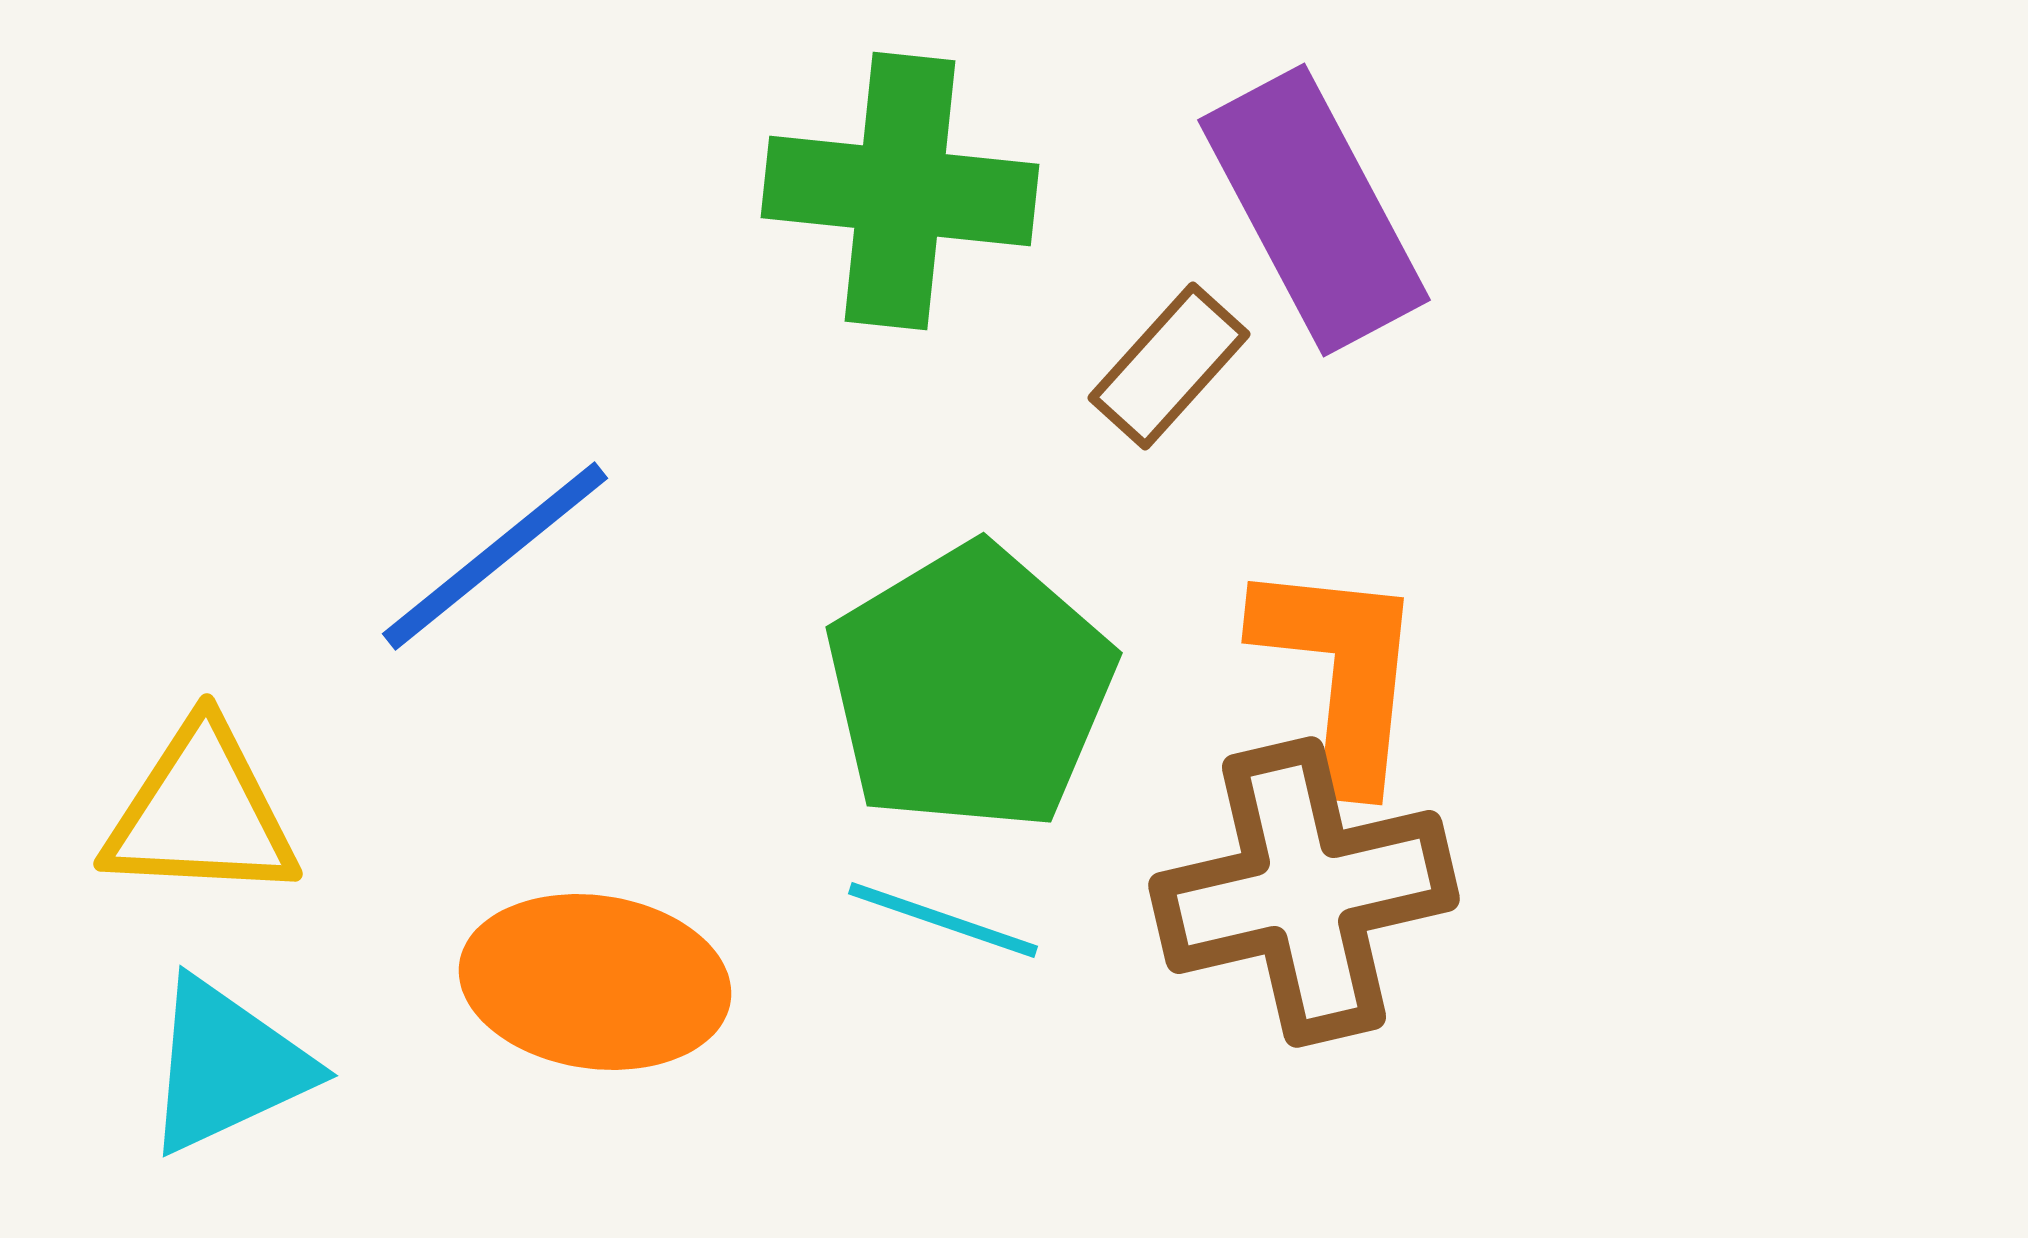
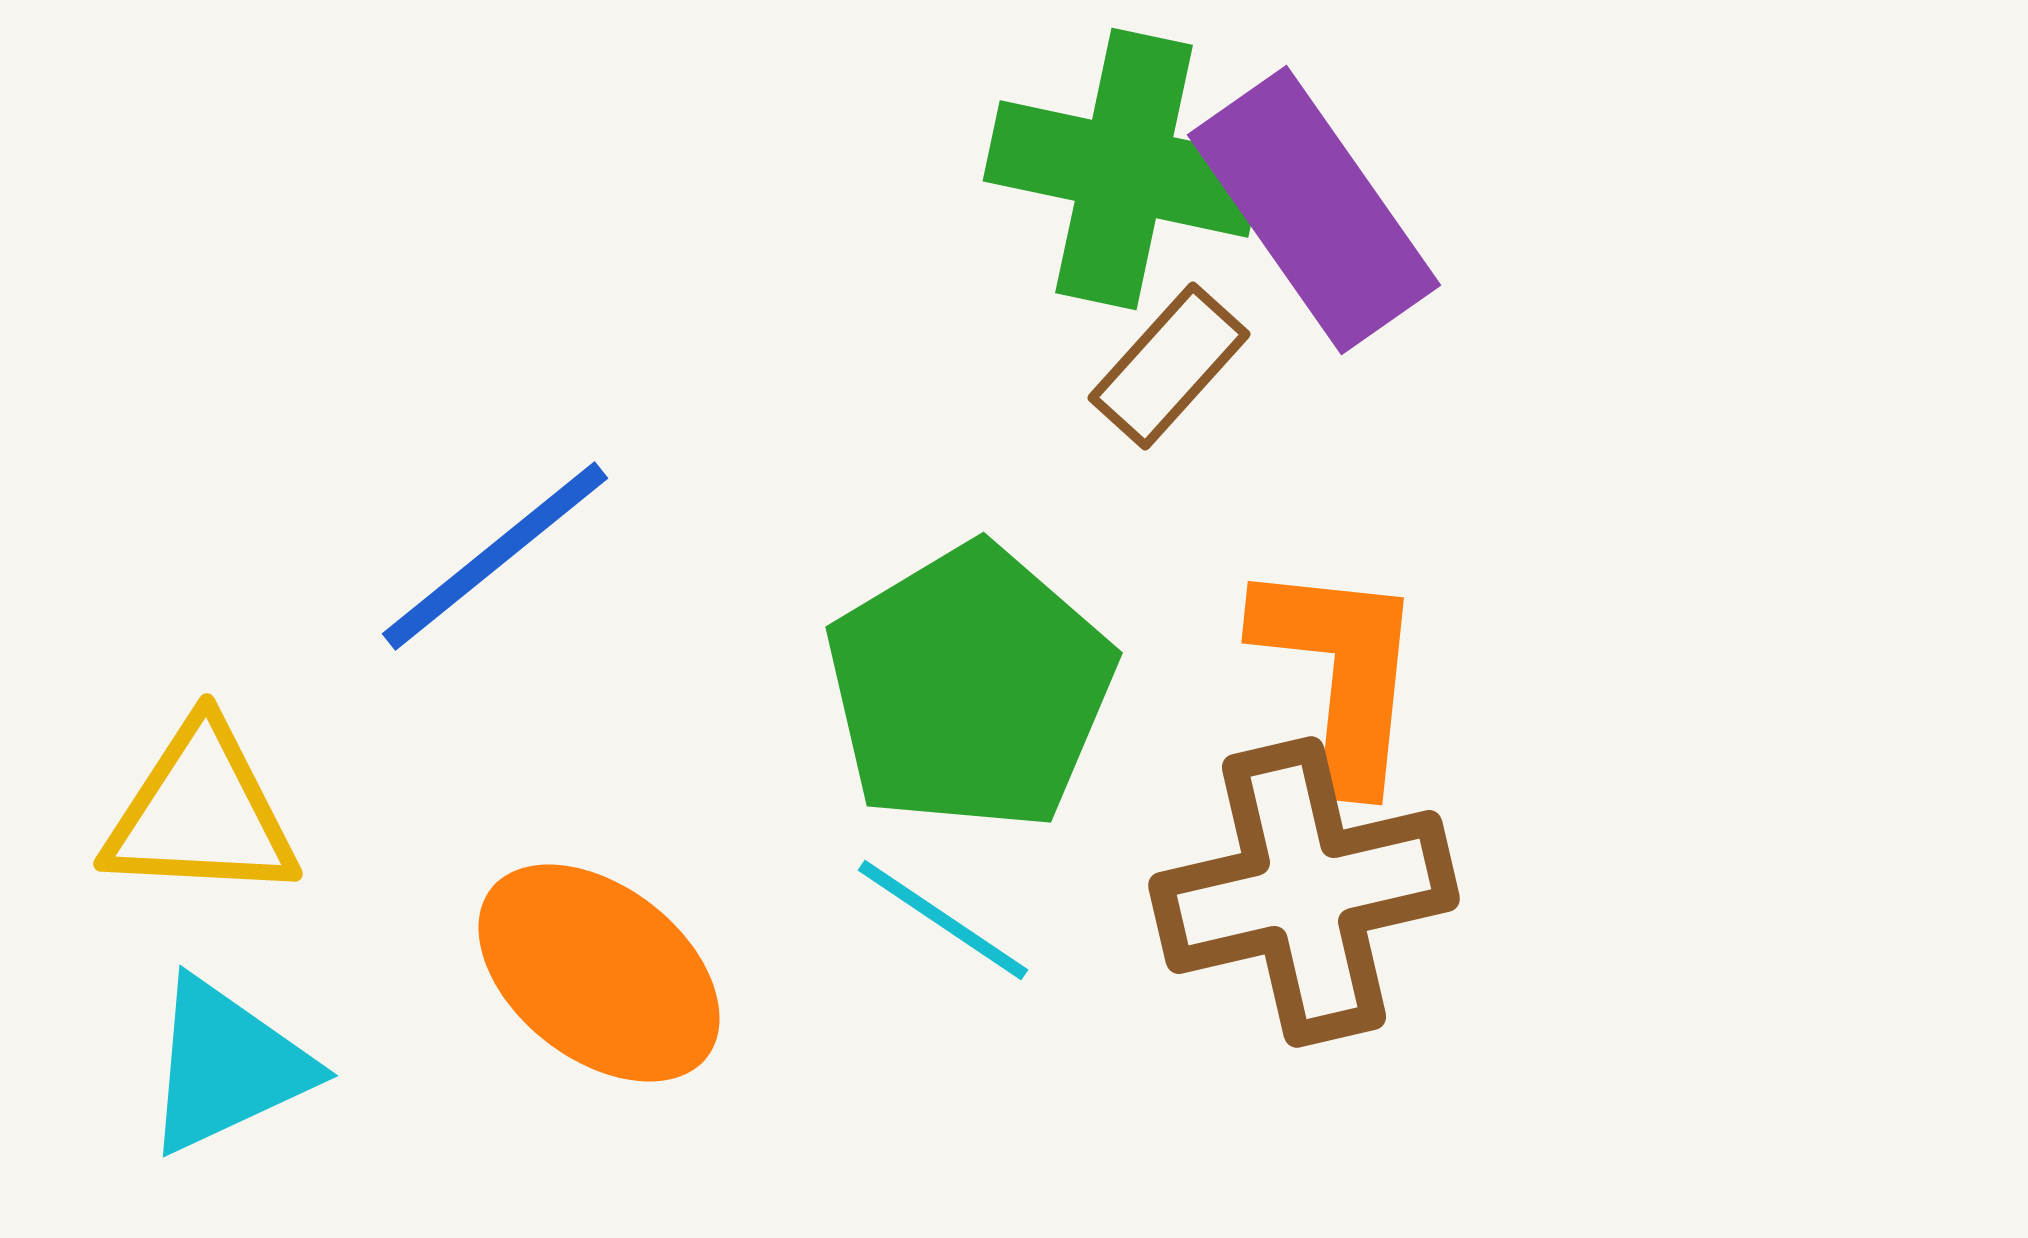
green cross: moved 224 px right, 22 px up; rotated 6 degrees clockwise
purple rectangle: rotated 7 degrees counterclockwise
cyan line: rotated 15 degrees clockwise
orange ellipse: moved 4 px right, 9 px up; rotated 30 degrees clockwise
